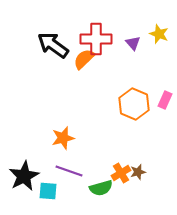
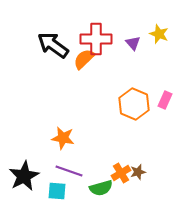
orange star: rotated 25 degrees clockwise
cyan square: moved 9 px right
